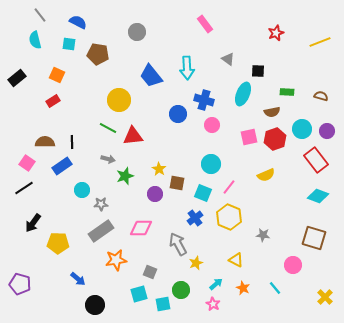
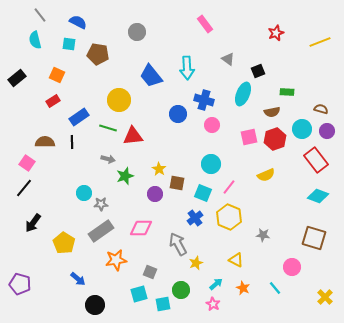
black square at (258, 71): rotated 24 degrees counterclockwise
brown semicircle at (321, 96): moved 13 px down
green line at (108, 128): rotated 12 degrees counterclockwise
blue rectangle at (62, 166): moved 17 px right, 49 px up
black line at (24, 188): rotated 18 degrees counterclockwise
cyan circle at (82, 190): moved 2 px right, 3 px down
yellow pentagon at (58, 243): moved 6 px right; rotated 30 degrees clockwise
pink circle at (293, 265): moved 1 px left, 2 px down
